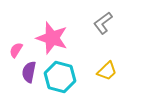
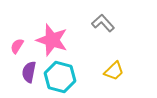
gray L-shape: rotated 85 degrees clockwise
pink star: moved 2 px down
pink semicircle: moved 1 px right, 4 px up
yellow trapezoid: moved 7 px right
